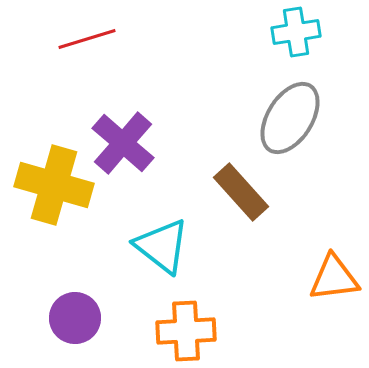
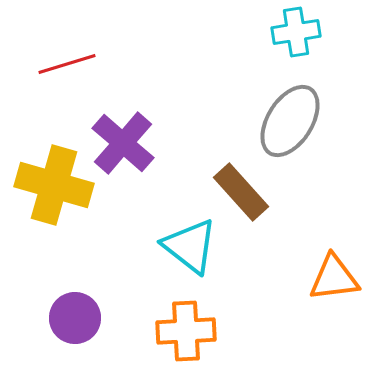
red line: moved 20 px left, 25 px down
gray ellipse: moved 3 px down
cyan triangle: moved 28 px right
